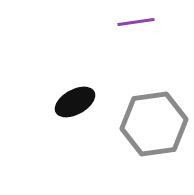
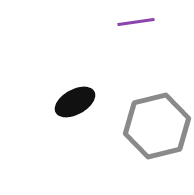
gray hexagon: moved 3 px right, 2 px down; rotated 6 degrees counterclockwise
